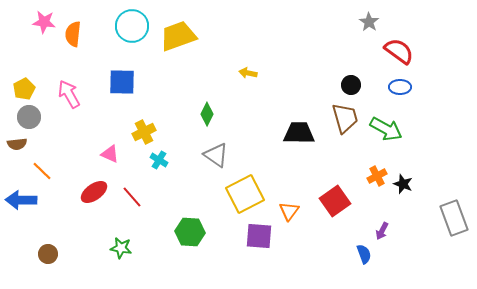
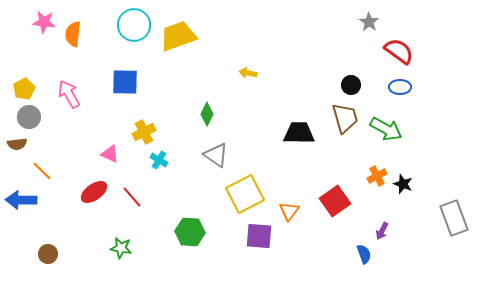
cyan circle: moved 2 px right, 1 px up
blue square: moved 3 px right
